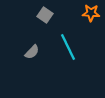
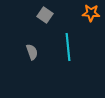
cyan line: rotated 20 degrees clockwise
gray semicircle: rotated 63 degrees counterclockwise
